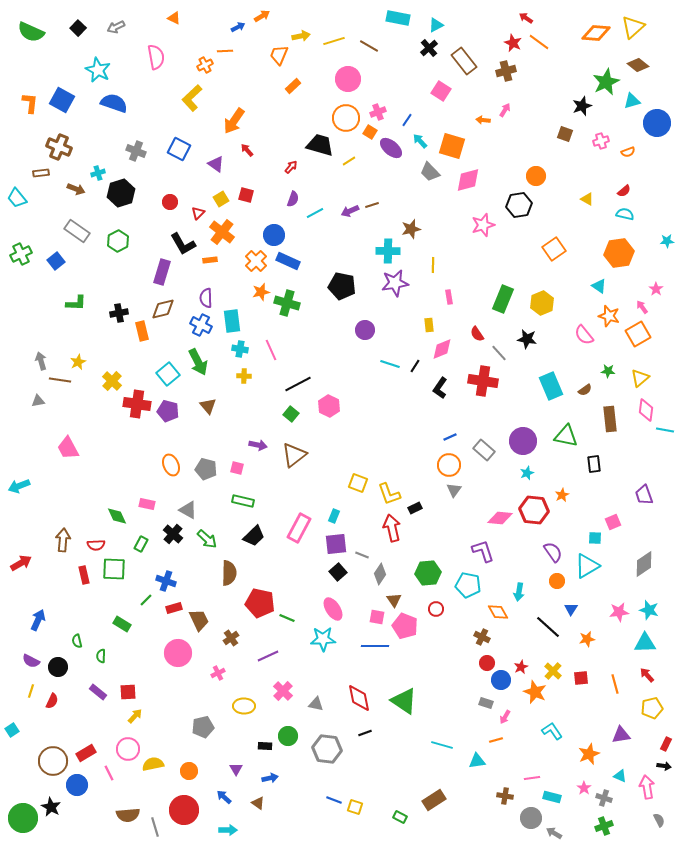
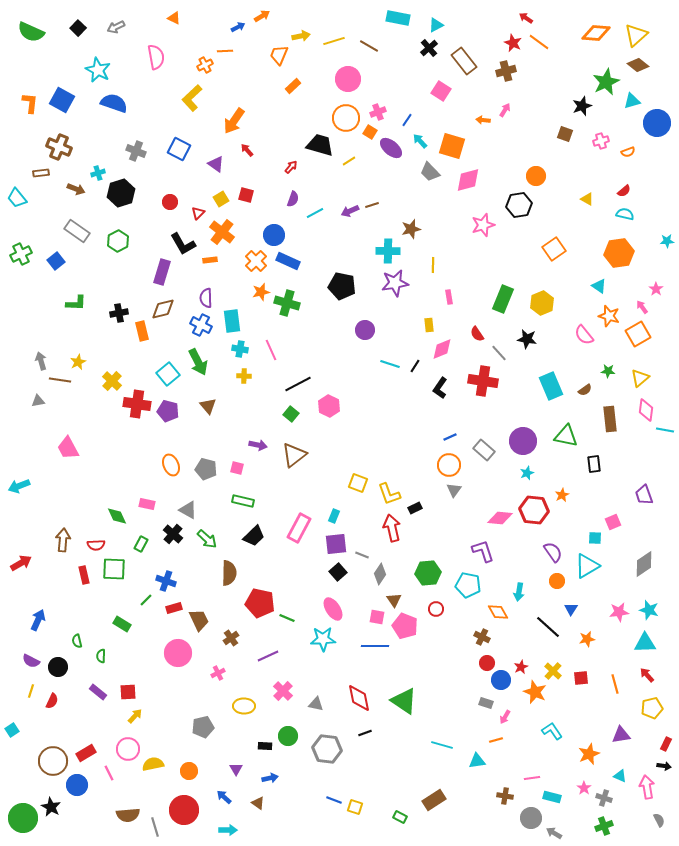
yellow triangle at (633, 27): moved 3 px right, 8 px down
